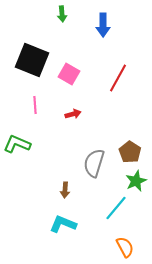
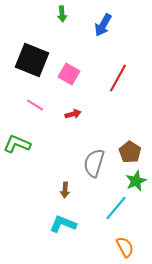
blue arrow: rotated 30 degrees clockwise
pink line: rotated 54 degrees counterclockwise
